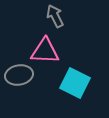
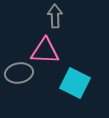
gray arrow: rotated 25 degrees clockwise
gray ellipse: moved 2 px up
